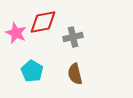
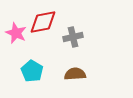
brown semicircle: rotated 100 degrees clockwise
